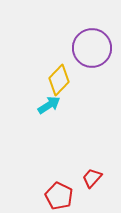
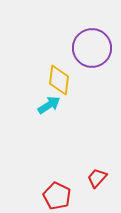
yellow diamond: rotated 36 degrees counterclockwise
red trapezoid: moved 5 px right
red pentagon: moved 2 px left
